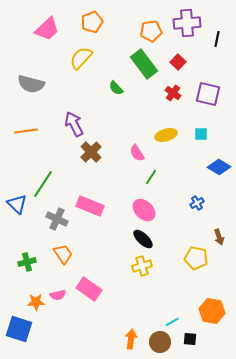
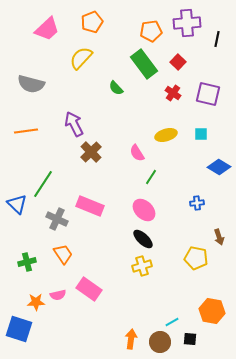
blue cross at (197, 203): rotated 24 degrees clockwise
